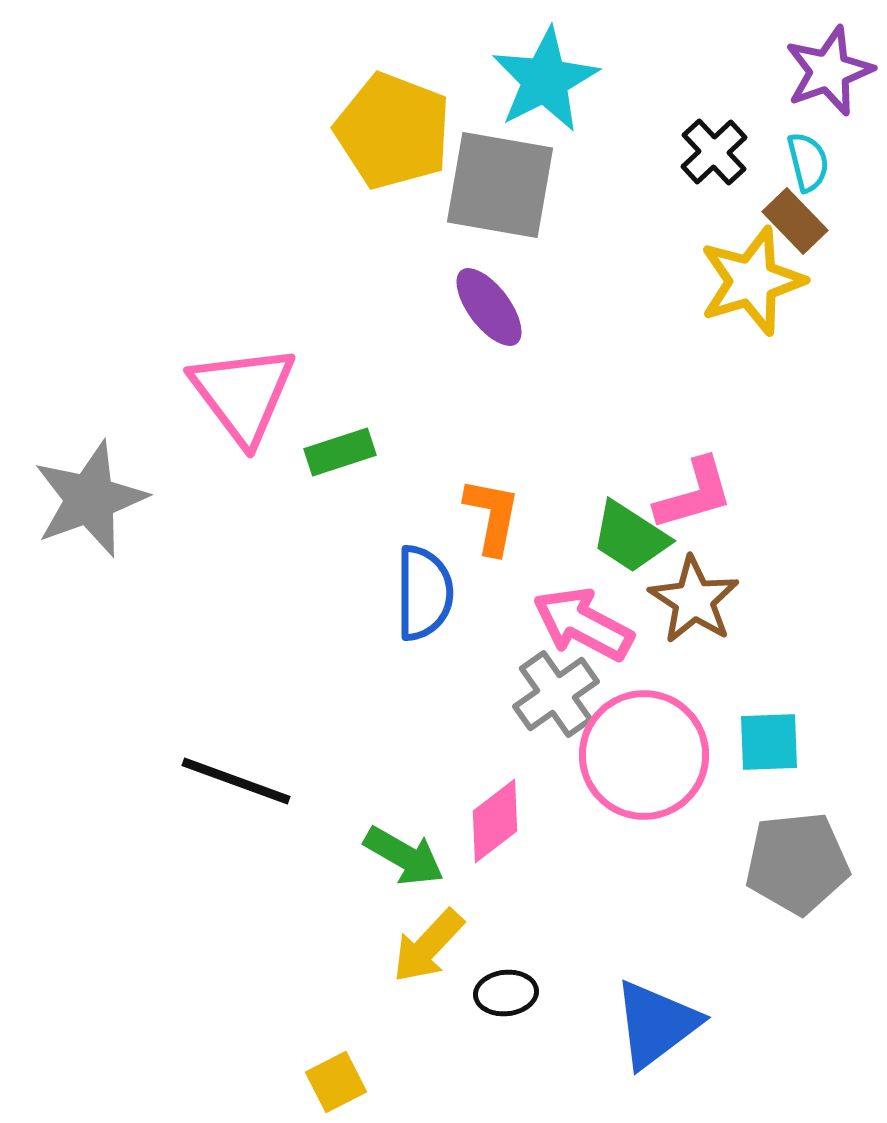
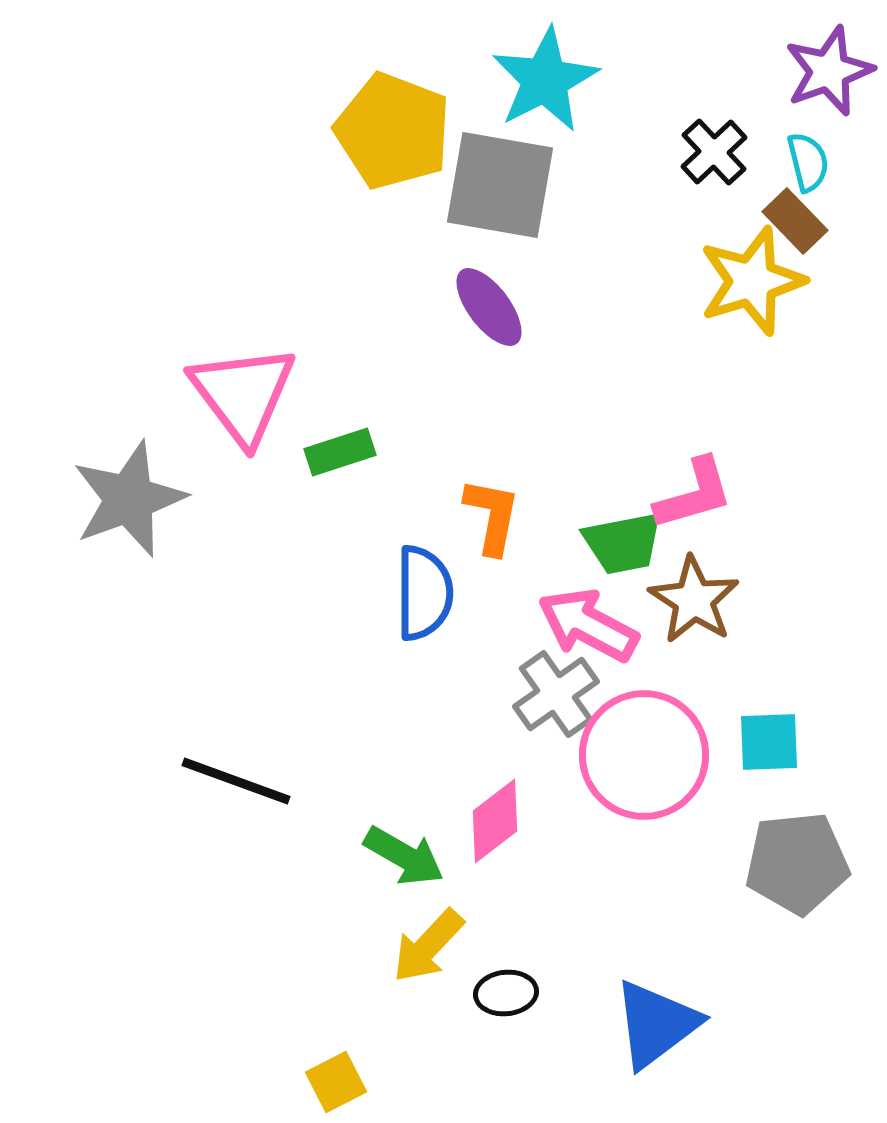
gray star: moved 39 px right
green trapezoid: moved 7 px left, 6 px down; rotated 44 degrees counterclockwise
pink arrow: moved 5 px right, 1 px down
